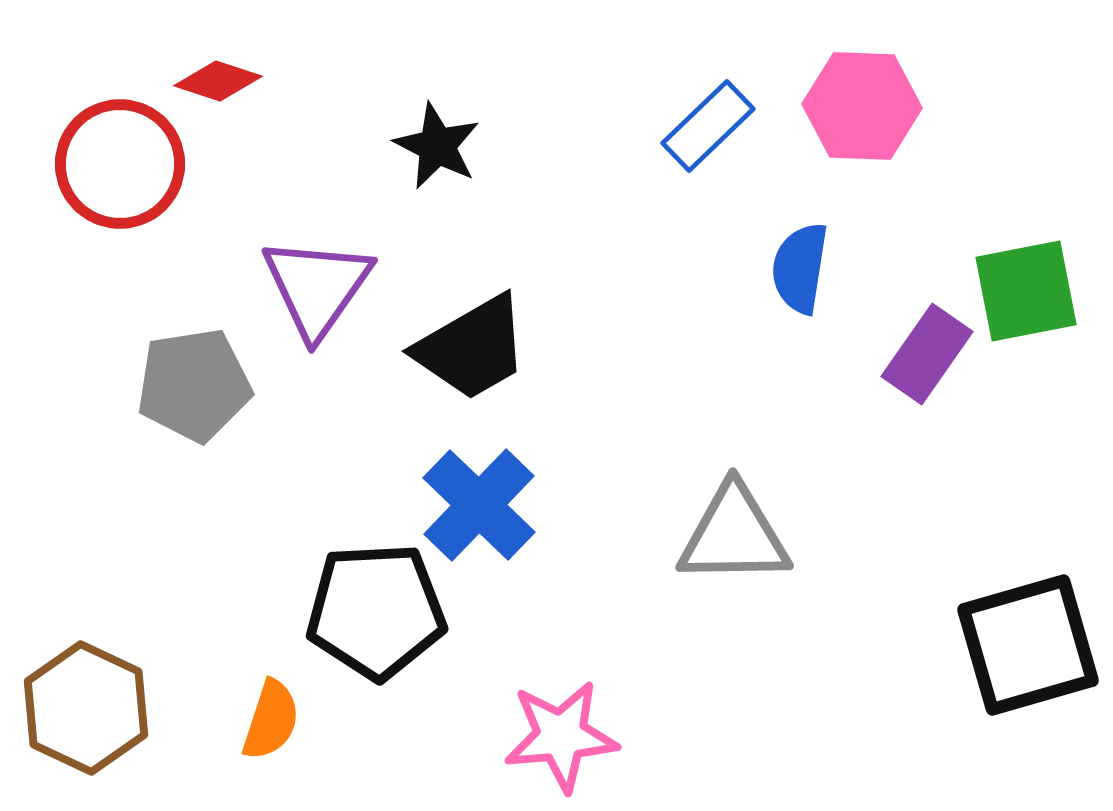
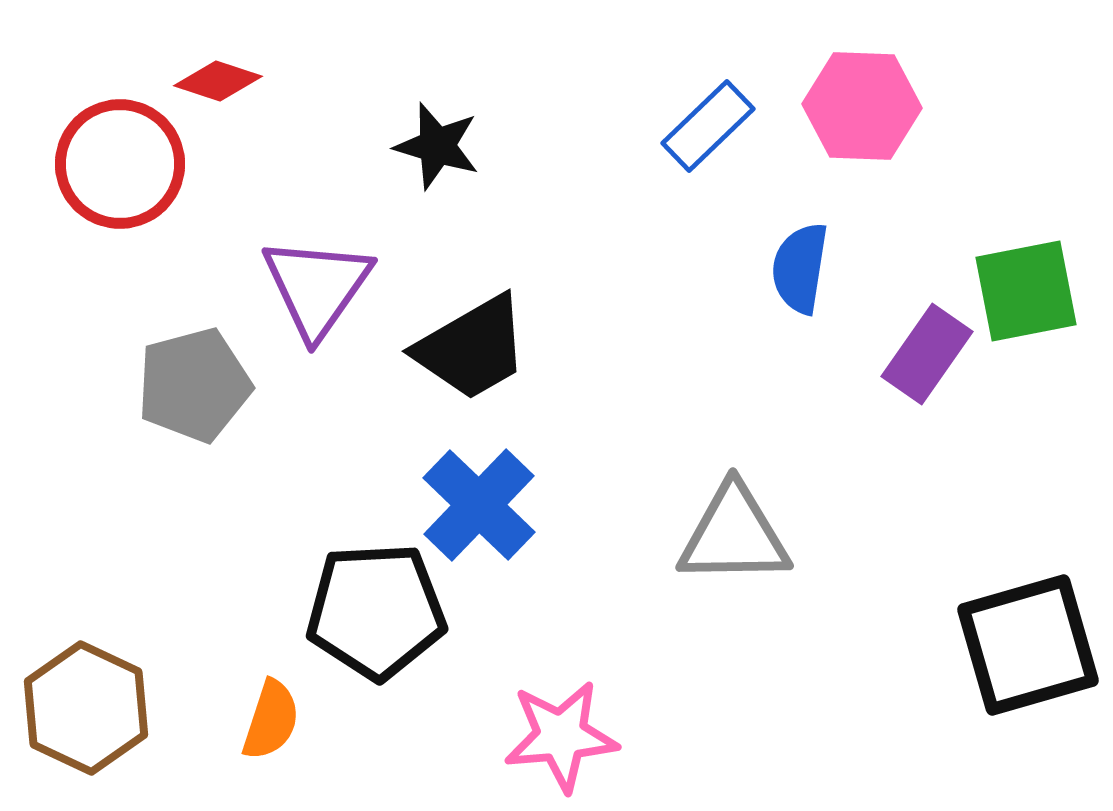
black star: rotated 10 degrees counterclockwise
gray pentagon: rotated 6 degrees counterclockwise
